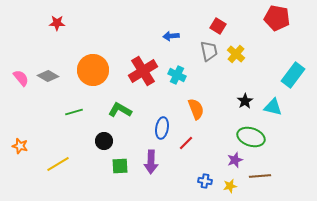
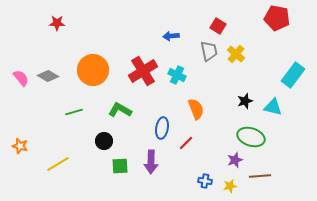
black star: rotated 14 degrees clockwise
